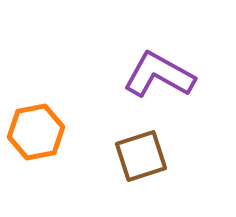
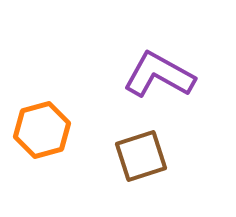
orange hexagon: moved 6 px right, 2 px up; rotated 4 degrees counterclockwise
